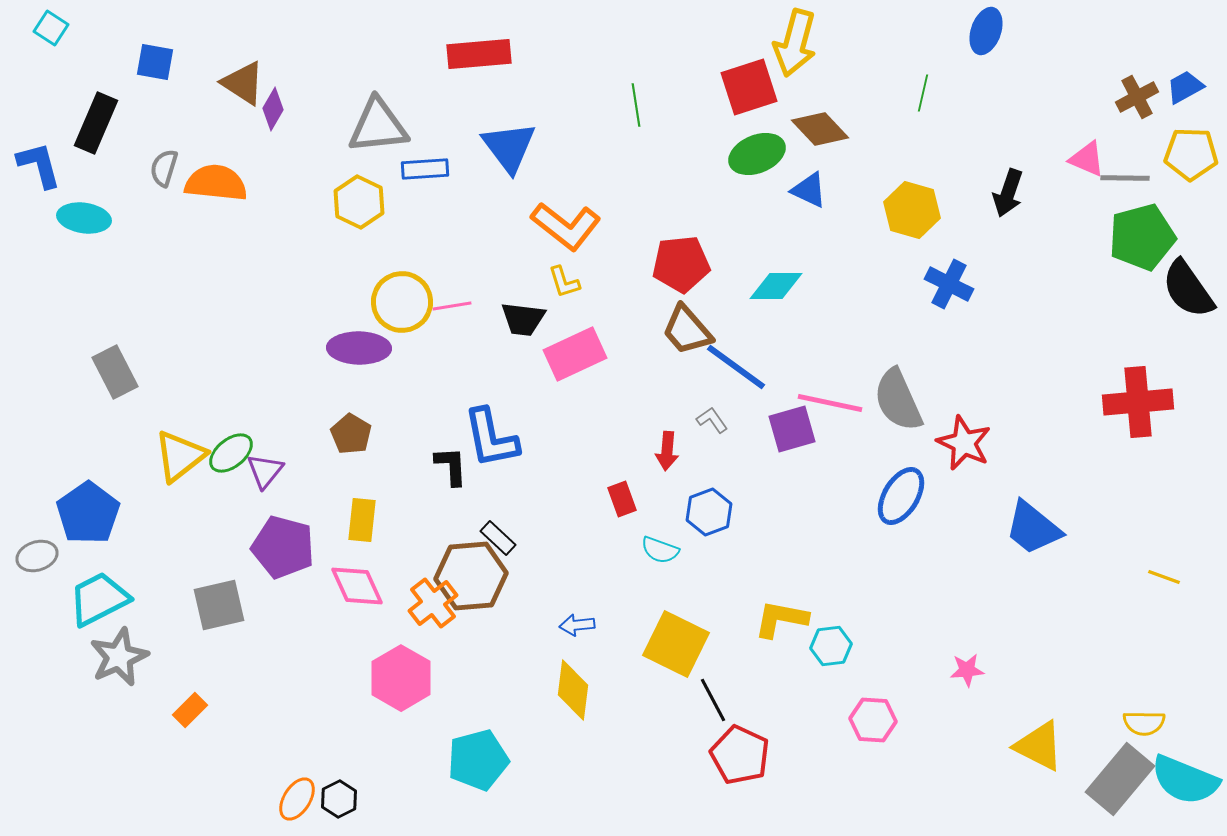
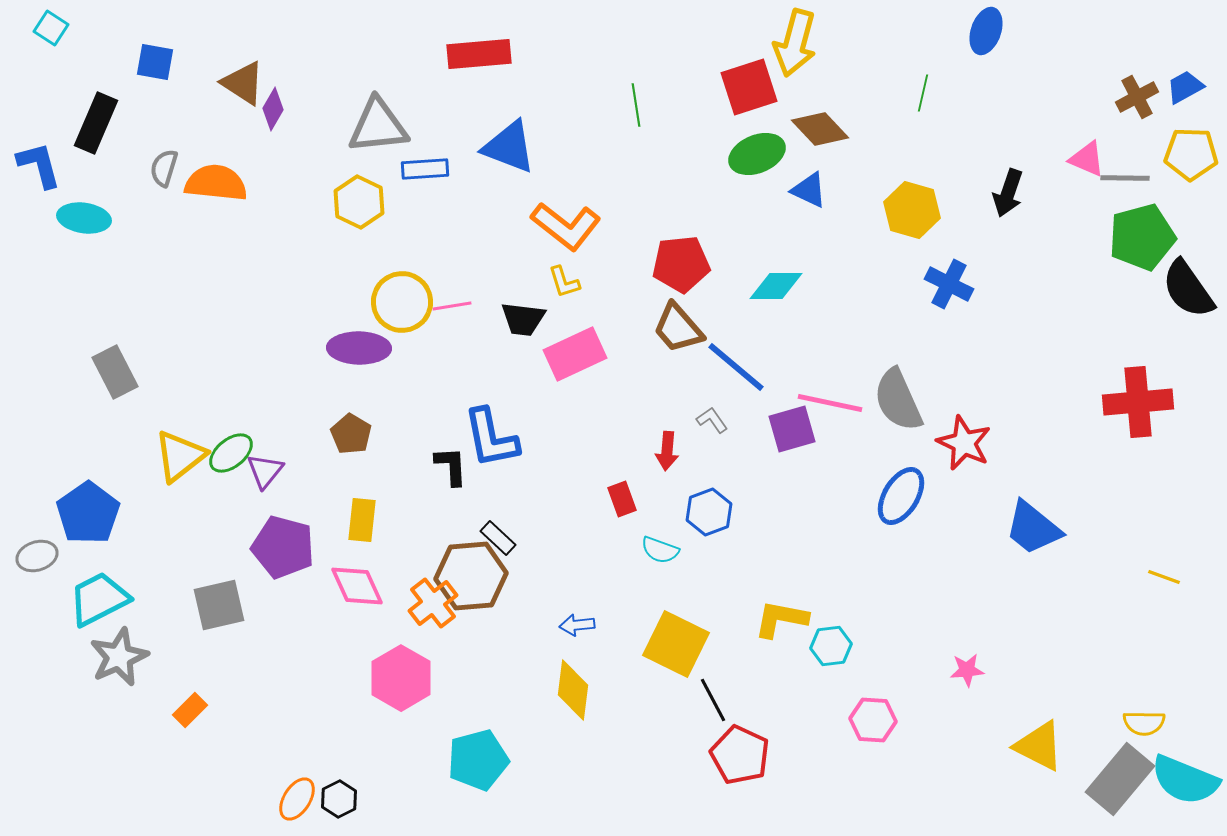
blue triangle at (509, 147): rotated 32 degrees counterclockwise
brown trapezoid at (687, 330): moved 9 px left, 2 px up
blue line at (736, 367): rotated 4 degrees clockwise
